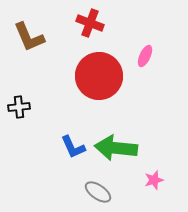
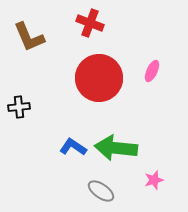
pink ellipse: moved 7 px right, 15 px down
red circle: moved 2 px down
blue L-shape: rotated 148 degrees clockwise
gray ellipse: moved 3 px right, 1 px up
